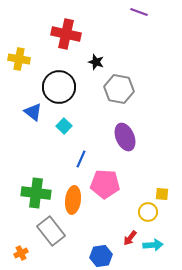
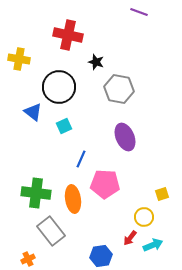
red cross: moved 2 px right, 1 px down
cyan square: rotated 21 degrees clockwise
yellow square: rotated 24 degrees counterclockwise
orange ellipse: moved 1 px up; rotated 16 degrees counterclockwise
yellow circle: moved 4 px left, 5 px down
cyan arrow: rotated 18 degrees counterclockwise
orange cross: moved 7 px right, 6 px down
